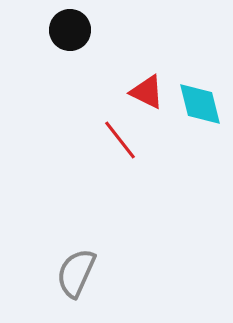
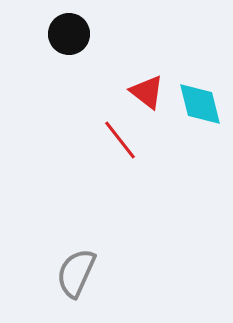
black circle: moved 1 px left, 4 px down
red triangle: rotated 12 degrees clockwise
